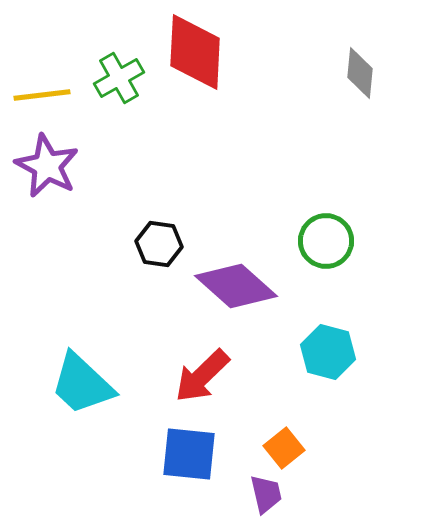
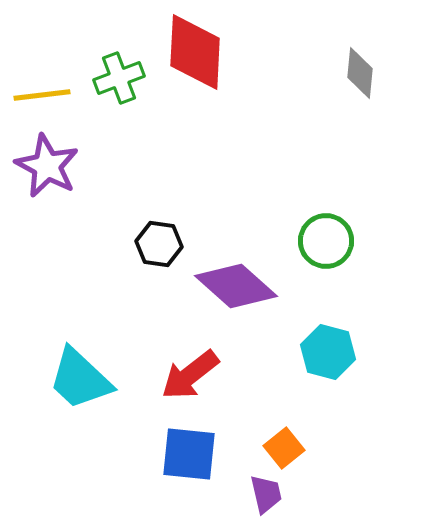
green cross: rotated 9 degrees clockwise
red arrow: moved 12 px left, 1 px up; rotated 6 degrees clockwise
cyan trapezoid: moved 2 px left, 5 px up
